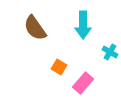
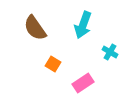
cyan arrow: rotated 20 degrees clockwise
orange square: moved 6 px left, 3 px up
pink rectangle: rotated 15 degrees clockwise
